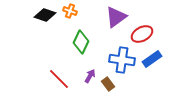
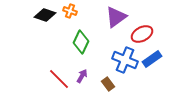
blue cross: moved 3 px right; rotated 15 degrees clockwise
purple arrow: moved 8 px left
